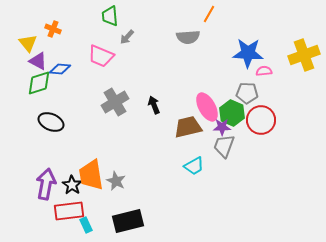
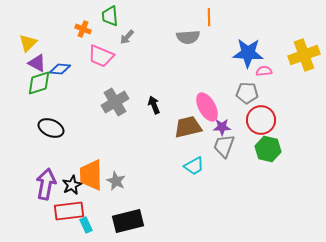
orange line: moved 3 px down; rotated 30 degrees counterclockwise
orange cross: moved 30 px right
yellow triangle: rotated 24 degrees clockwise
purple triangle: moved 1 px left, 2 px down
green hexagon: moved 36 px right, 36 px down; rotated 10 degrees counterclockwise
black ellipse: moved 6 px down
orange trapezoid: rotated 8 degrees clockwise
black star: rotated 12 degrees clockwise
